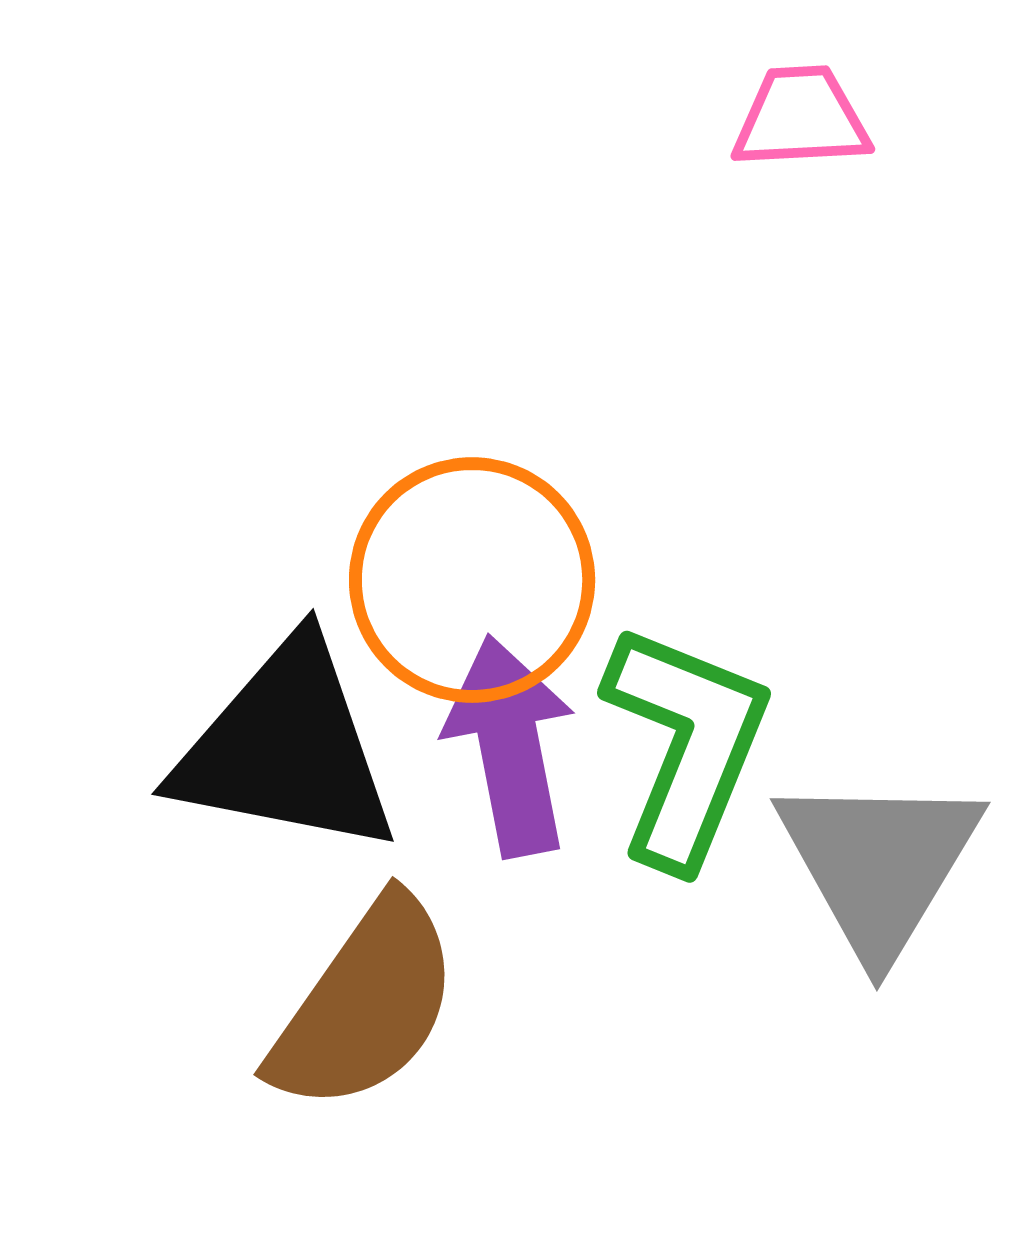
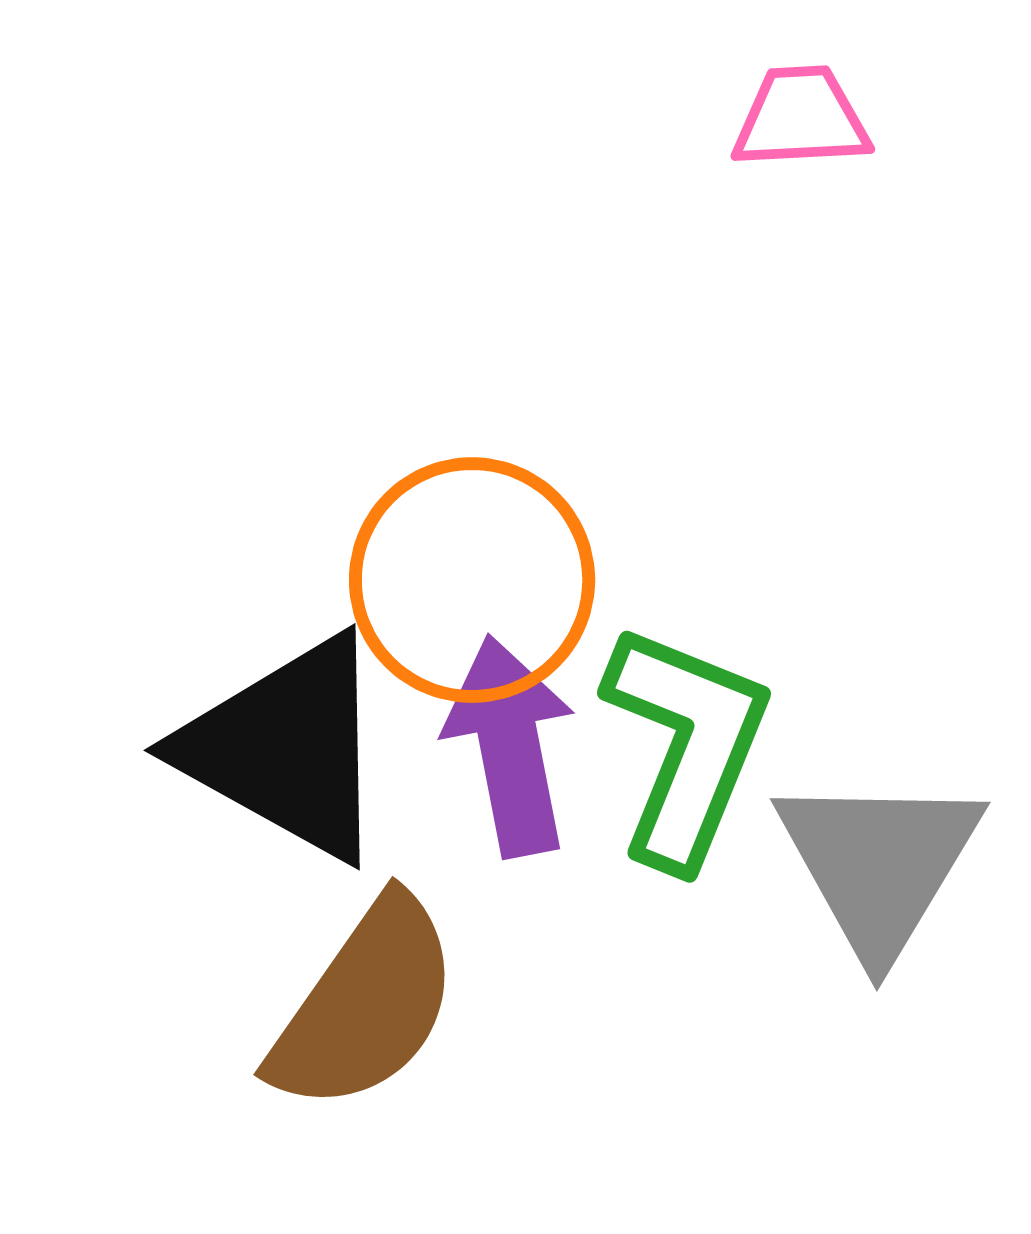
black triangle: rotated 18 degrees clockwise
